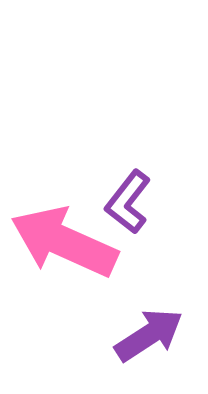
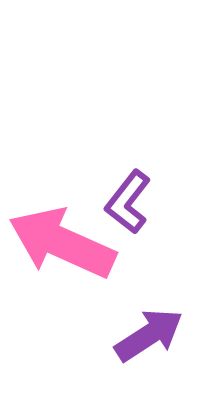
pink arrow: moved 2 px left, 1 px down
